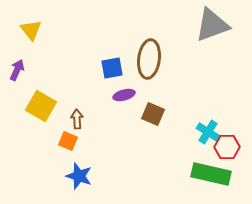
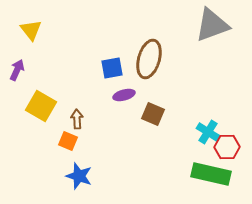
brown ellipse: rotated 9 degrees clockwise
